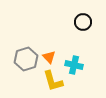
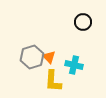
gray hexagon: moved 6 px right, 2 px up
yellow L-shape: rotated 20 degrees clockwise
